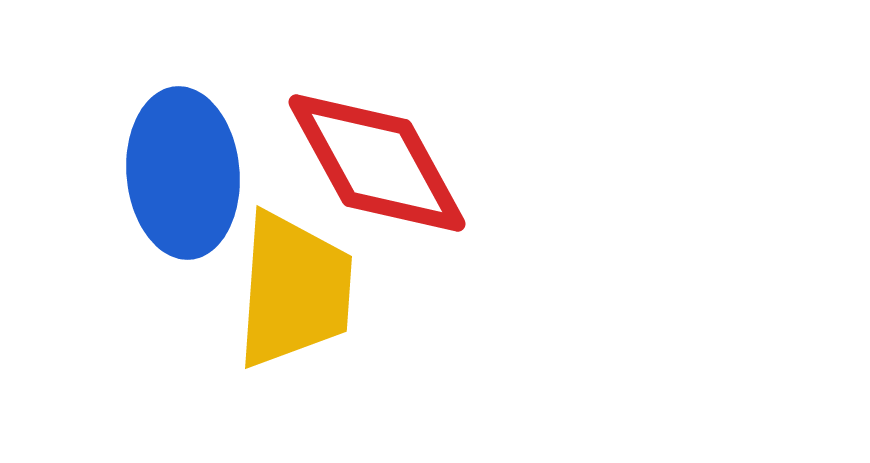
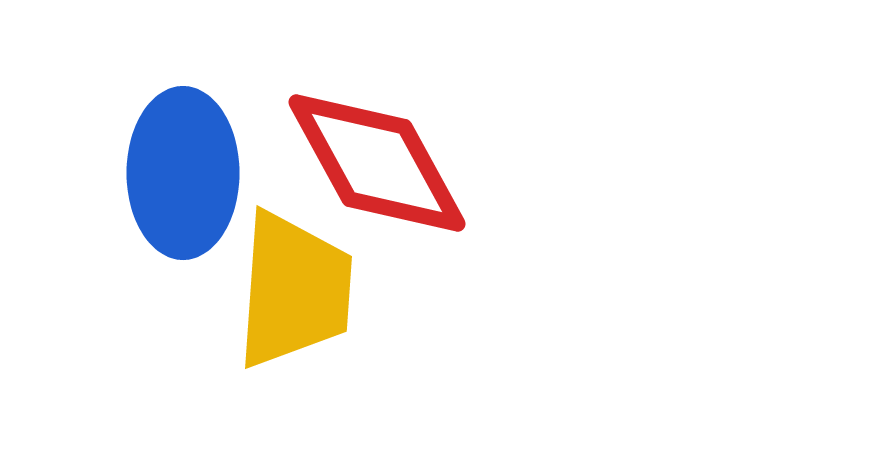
blue ellipse: rotated 5 degrees clockwise
